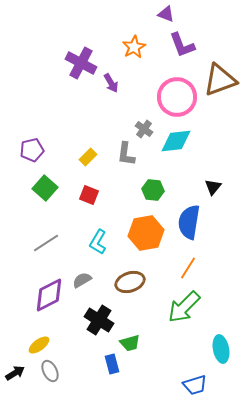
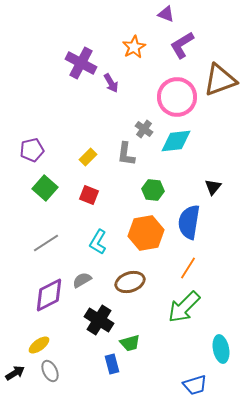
purple L-shape: rotated 80 degrees clockwise
